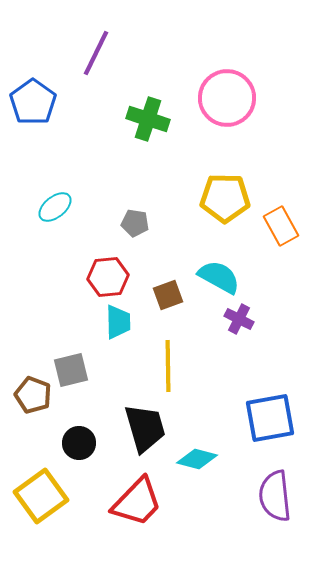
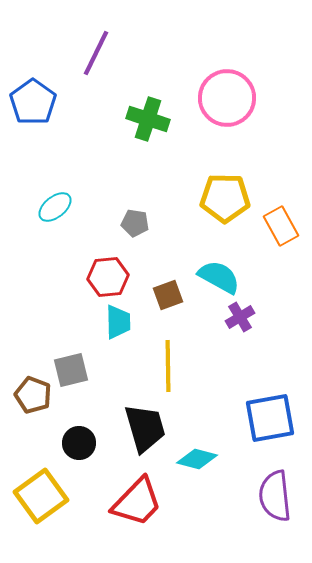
purple cross: moved 1 px right, 2 px up; rotated 32 degrees clockwise
